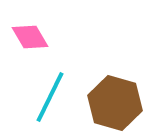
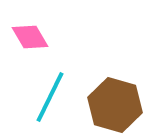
brown hexagon: moved 2 px down
